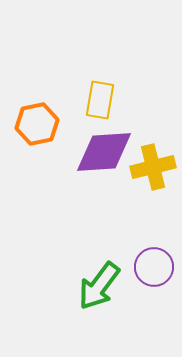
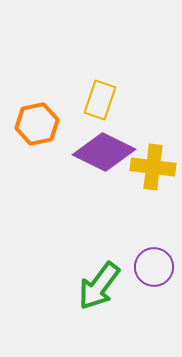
yellow rectangle: rotated 9 degrees clockwise
purple diamond: rotated 30 degrees clockwise
yellow cross: rotated 21 degrees clockwise
